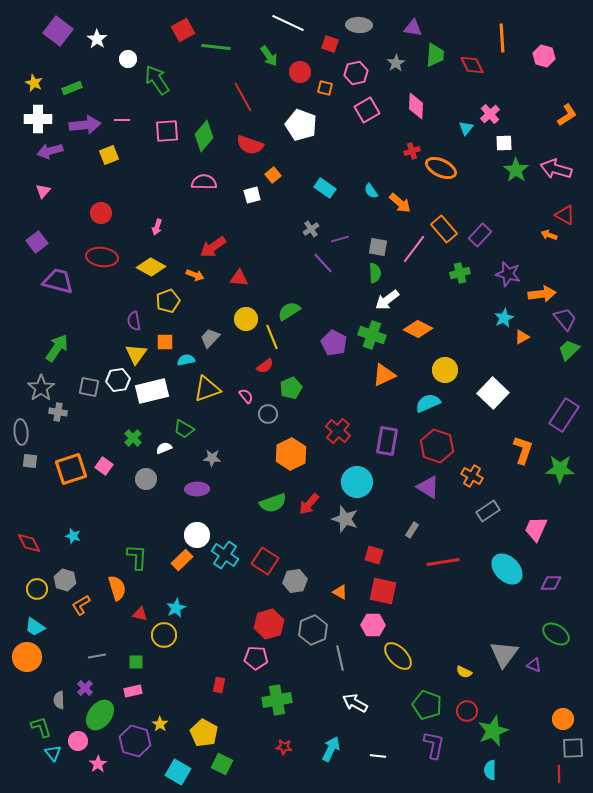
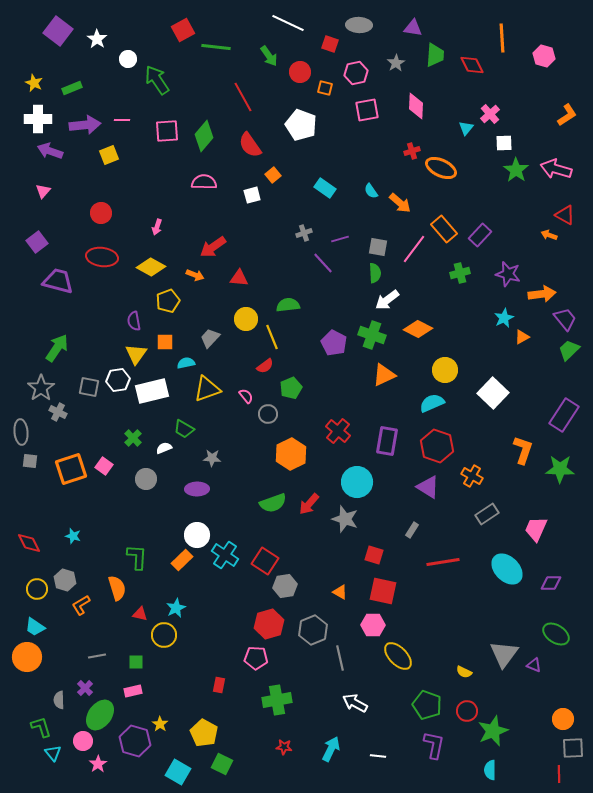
pink square at (367, 110): rotated 20 degrees clockwise
red semicircle at (250, 145): rotated 36 degrees clockwise
purple arrow at (50, 151): rotated 35 degrees clockwise
gray cross at (311, 229): moved 7 px left, 4 px down; rotated 14 degrees clockwise
green semicircle at (289, 311): moved 1 px left, 6 px up; rotated 25 degrees clockwise
cyan semicircle at (186, 360): moved 3 px down
cyan semicircle at (428, 403): moved 4 px right
gray cross at (58, 412): rotated 18 degrees clockwise
gray rectangle at (488, 511): moved 1 px left, 3 px down
gray hexagon at (295, 581): moved 10 px left, 5 px down
pink circle at (78, 741): moved 5 px right
